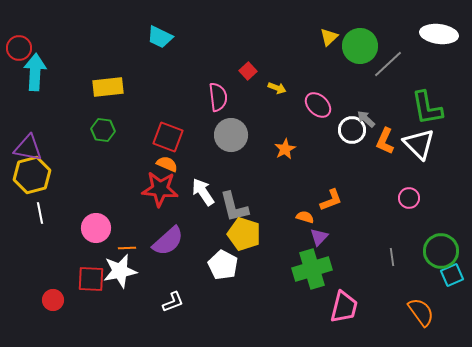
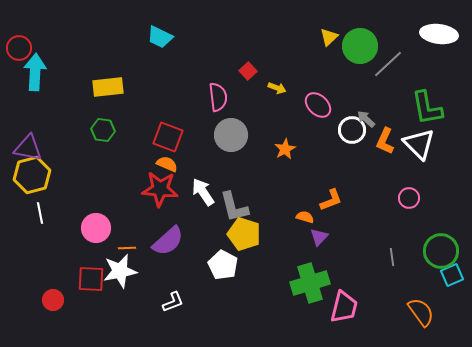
green cross at (312, 269): moved 2 px left, 14 px down
